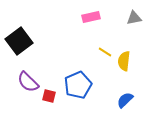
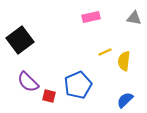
gray triangle: rotated 21 degrees clockwise
black square: moved 1 px right, 1 px up
yellow line: rotated 56 degrees counterclockwise
